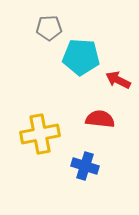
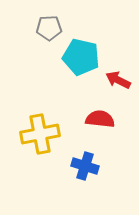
cyan pentagon: rotated 9 degrees clockwise
